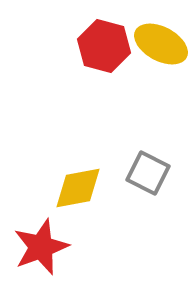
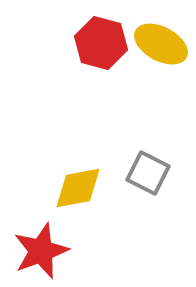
red hexagon: moved 3 px left, 3 px up
red star: moved 4 px down
